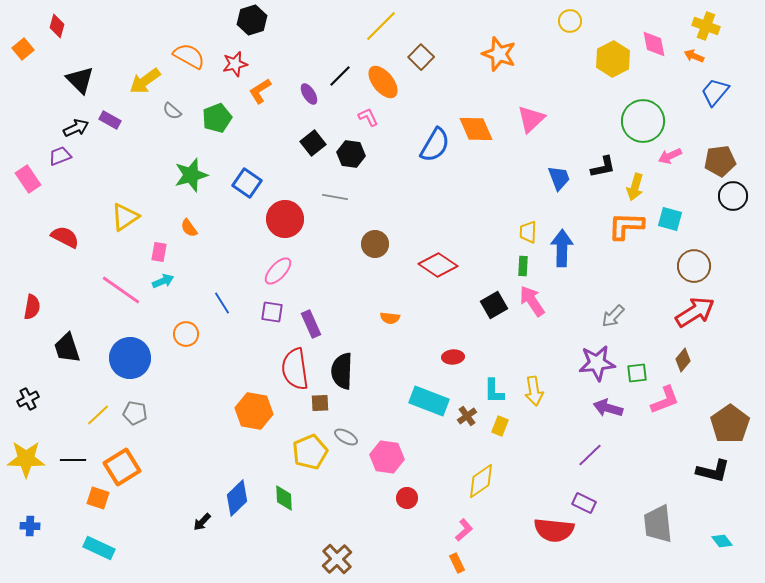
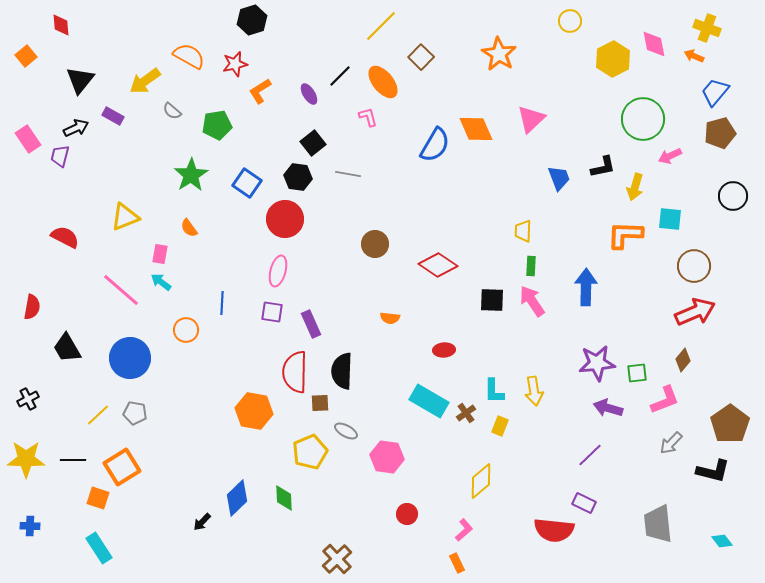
red diamond at (57, 26): moved 4 px right, 1 px up; rotated 20 degrees counterclockwise
yellow cross at (706, 26): moved 1 px right, 2 px down
orange square at (23, 49): moved 3 px right, 7 px down
orange star at (499, 54): rotated 12 degrees clockwise
black triangle at (80, 80): rotated 24 degrees clockwise
pink L-shape at (368, 117): rotated 10 degrees clockwise
green pentagon at (217, 118): moved 7 px down; rotated 12 degrees clockwise
purple rectangle at (110, 120): moved 3 px right, 4 px up
green circle at (643, 121): moved 2 px up
black hexagon at (351, 154): moved 53 px left, 23 px down
purple trapezoid at (60, 156): rotated 55 degrees counterclockwise
brown pentagon at (720, 161): moved 28 px up; rotated 8 degrees counterclockwise
green star at (191, 175): rotated 16 degrees counterclockwise
pink rectangle at (28, 179): moved 40 px up
gray line at (335, 197): moved 13 px right, 23 px up
yellow triangle at (125, 217): rotated 12 degrees clockwise
cyan square at (670, 219): rotated 10 degrees counterclockwise
orange L-shape at (626, 226): moved 1 px left, 9 px down
yellow trapezoid at (528, 232): moved 5 px left, 1 px up
blue arrow at (562, 248): moved 24 px right, 39 px down
pink rectangle at (159, 252): moved 1 px right, 2 px down
green rectangle at (523, 266): moved 8 px right
pink ellipse at (278, 271): rotated 28 degrees counterclockwise
cyan arrow at (163, 281): moved 2 px left, 1 px down; rotated 120 degrees counterclockwise
pink line at (121, 290): rotated 6 degrees clockwise
blue line at (222, 303): rotated 35 degrees clockwise
black square at (494, 305): moved 2 px left, 5 px up; rotated 32 degrees clockwise
red arrow at (695, 312): rotated 9 degrees clockwise
gray arrow at (613, 316): moved 58 px right, 127 px down
orange circle at (186, 334): moved 4 px up
black trapezoid at (67, 348): rotated 12 degrees counterclockwise
red ellipse at (453, 357): moved 9 px left, 7 px up
red semicircle at (295, 369): moved 3 px down; rotated 9 degrees clockwise
cyan rectangle at (429, 401): rotated 9 degrees clockwise
brown cross at (467, 416): moved 1 px left, 3 px up
gray ellipse at (346, 437): moved 6 px up
yellow diamond at (481, 481): rotated 6 degrees counterclockwise
red circle at (407, 498): moved 16 px down
cyan rectangle at (99, 548): rotated 32 degrees clockwise
